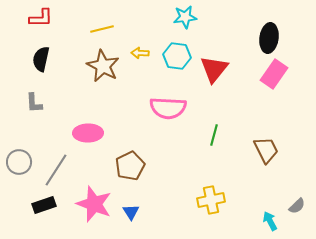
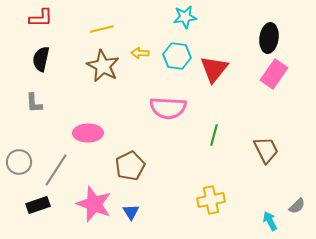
black rectangle: moved 6 px left
